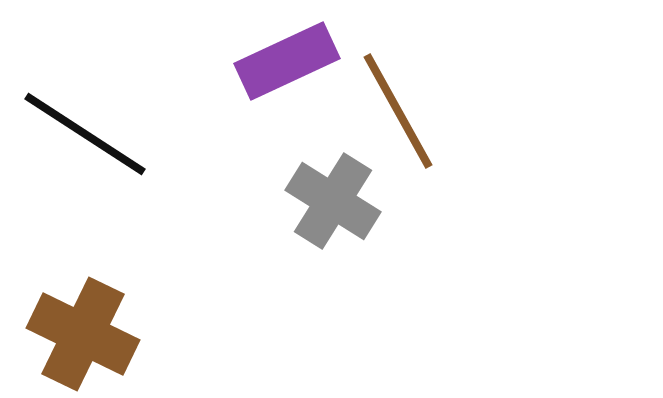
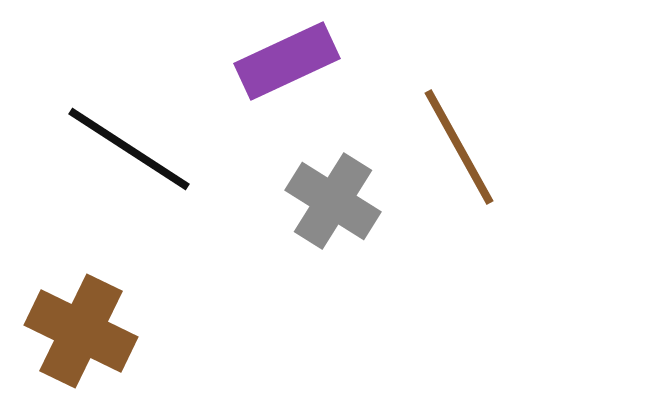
brown line: moved 61 px right, 36 px down
black line: moved 44 px right, 15 px down
brown cross: moved 2 px left, 3 px up
